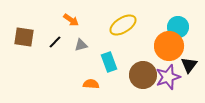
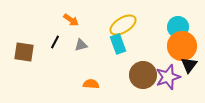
brown square: moved 15 px down
black line: rotated 16 degrees counterclockwise
orange circle: moved 13 px right
cyan rectangle: moved 9 px right, 18 px up
